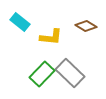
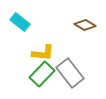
brown diamond: moved 1 px left, 1 px up
yellow L-shape: moved 8 px left, 16 px down
gray rectangle: rotated 8 degrees clockwise
